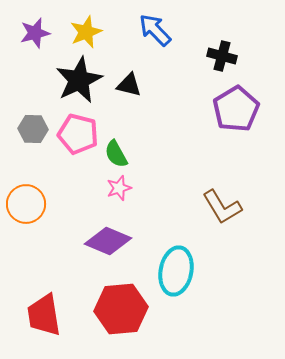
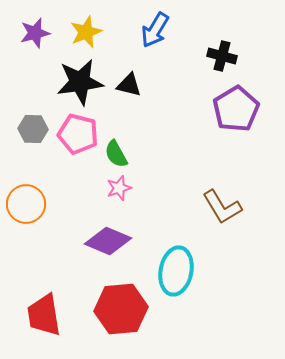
blue arrow: rotated 105 degrees counterclockwise
black star: moved 1 px right, 2 px down; rotated 18 degrees clockwise
